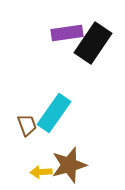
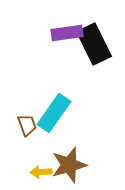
black rectangle: moved 1 px right, 1 px down; rotated 60 degrees counterclockwise
